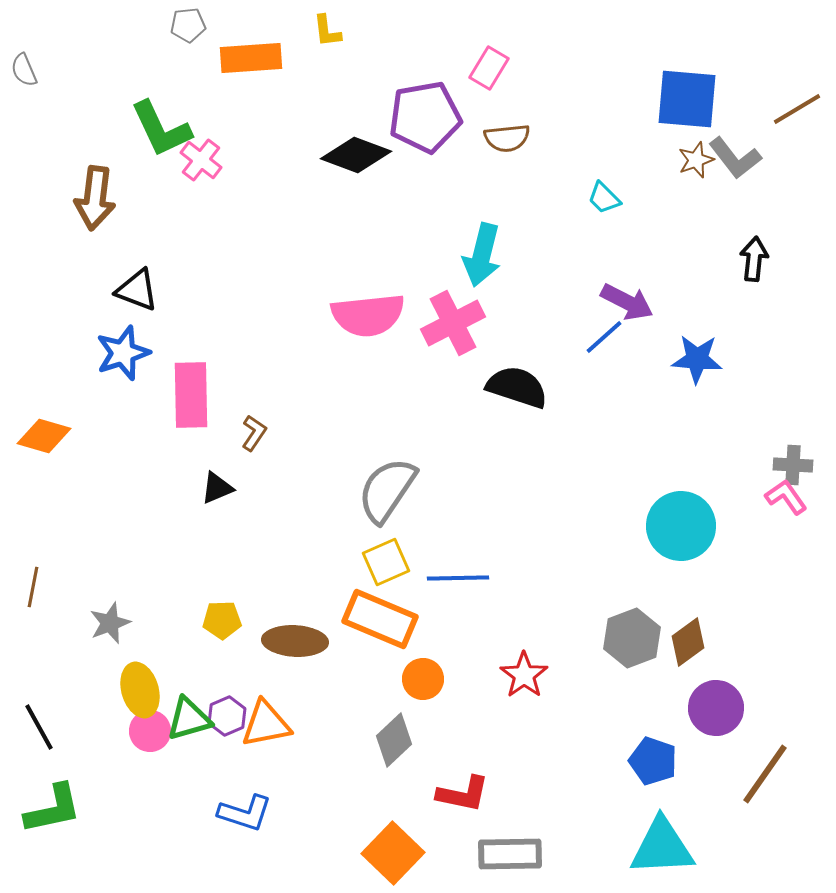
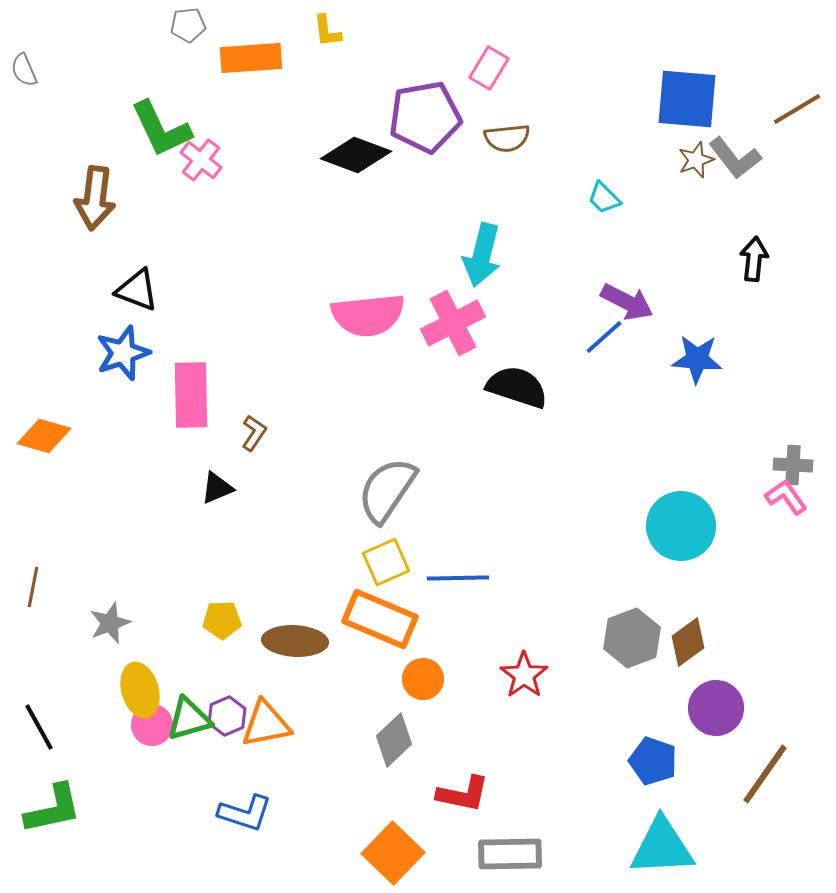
pink circle at (150, 731): moved 2 px right, 6 px up
